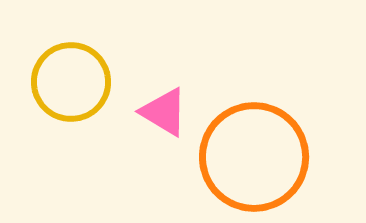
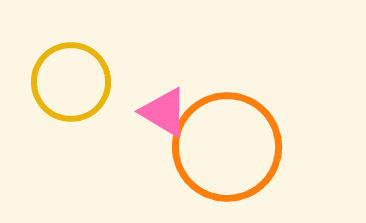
orange circle: moved 27 px left, 10 px up
